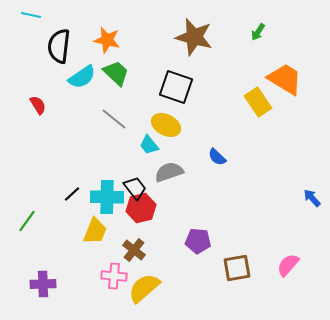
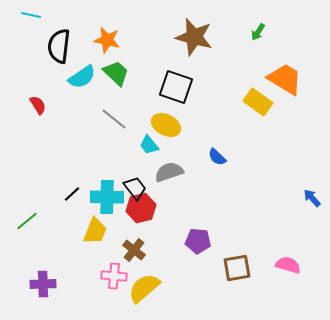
yellow rectangle: rotated 20 degrees counterclockwise
green line: rotated 15 degrees clockwise
pink semicircle: rotated 65 degrees clockwise
